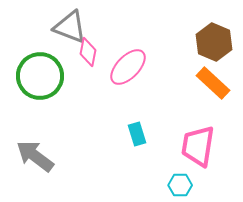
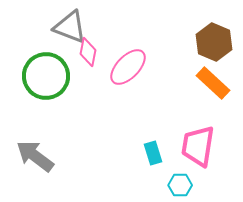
green circle: moved 6 px right
cyan rectangle: moved 16 px right, 19 px down
